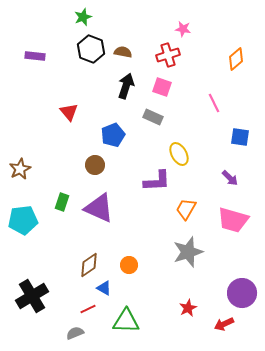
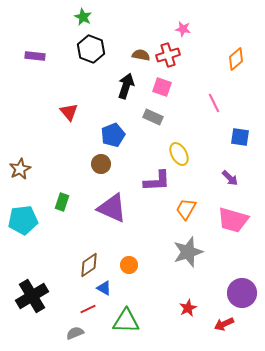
green star: rotated 24 degrees counterclockwise
brown semicircle: moved 18 px right, 3 px down
brown circle: moved 6 px right, 1 px up
purple triangle: moved 13 px right
